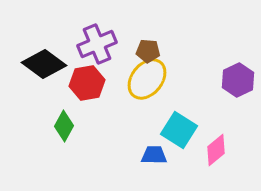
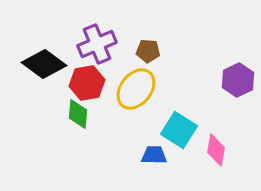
yellow ellipse: moved 11 px left, 10 px down
green diamond: moved 14 px right, 12 px up; rotated 24 degrees counterclockwise
pink diamond: rotated 40 degrees counterclockwise
